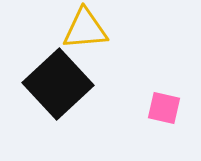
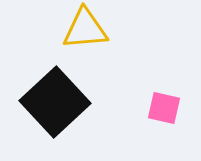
black square: moved 3 px left, 18 px down
